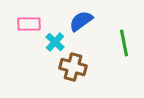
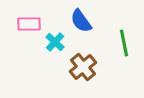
blue semicircle: rotated 90 degrees counterclockwise
brown cross: moved 10 px right; rotated 36 degrees clockwise
